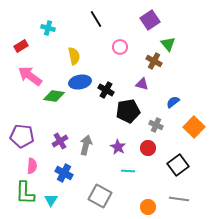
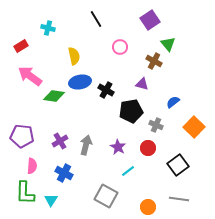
black pentagon: moved 3 px right
cyan line: rotated 40 degrees counterclockwise
gray square: moved 6 px right
